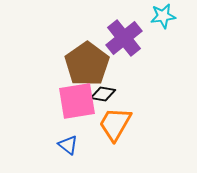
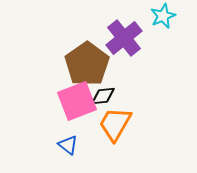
cyan star: rotated 15 degrees counterclockwise
black diamond: moved 2 px down; rotated 15 degrees counterclockwise
pink square: rotated 12 degrees counterclockwise
